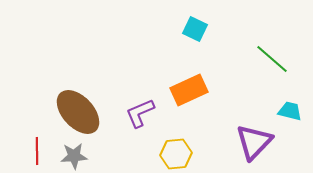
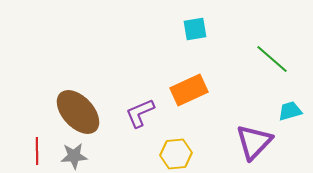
cyan square: rotated 35 degrees counterclockwise
cyan trapezoid: rotated 30 degrees counterclockwise
